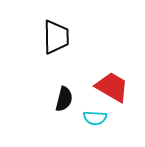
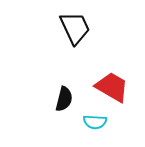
black trapezoid: moved 19 px right, 9 px up; rotated 24 degrees counterclockwise
cyan semicircle: moved 4 px down
